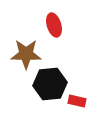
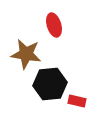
brown star: rotated 8 degrees clockwise
